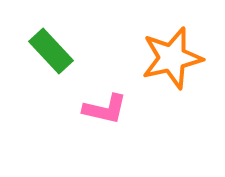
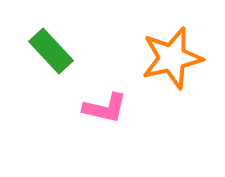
pink L-shape: moved 1 px up
